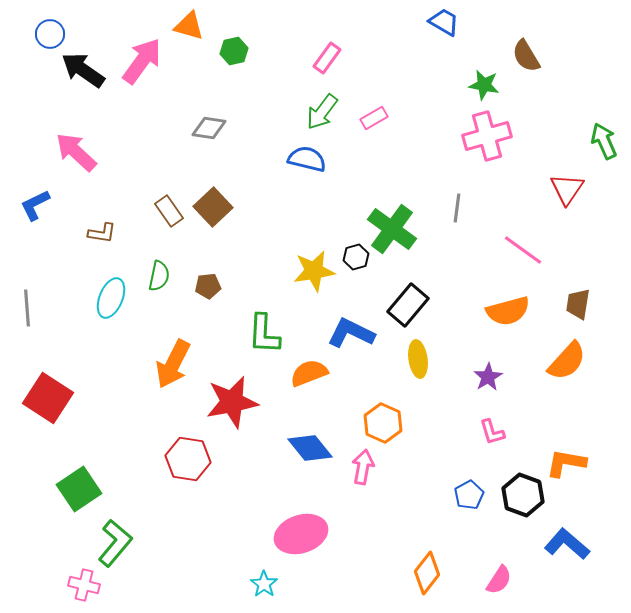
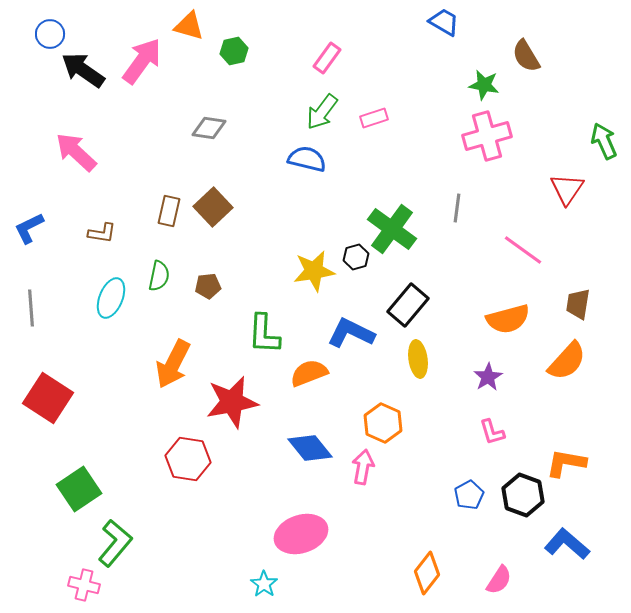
pink rectangle at (374, 118): rotated 12 degrees clockwise
blue L-shape at (35, 205): moved 6 px left, 23 px down
brown rectangle at (169, 211): rotated 48 degrees clockwise
gray line at (27, 308): moved 4 px right
orange semicircle at (508, 311): moved 8 px down
